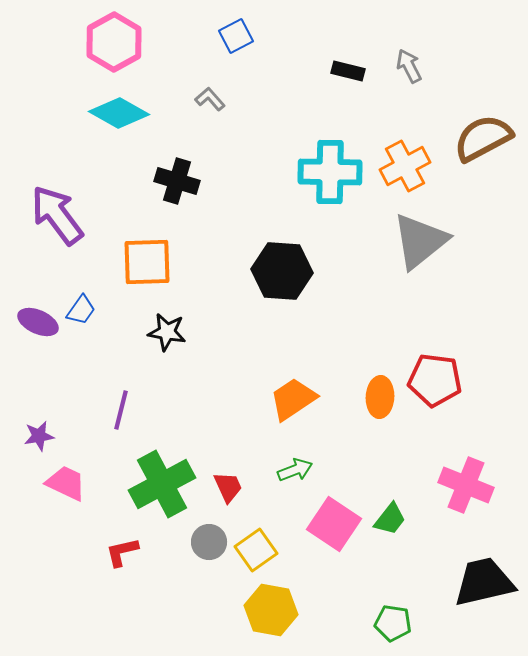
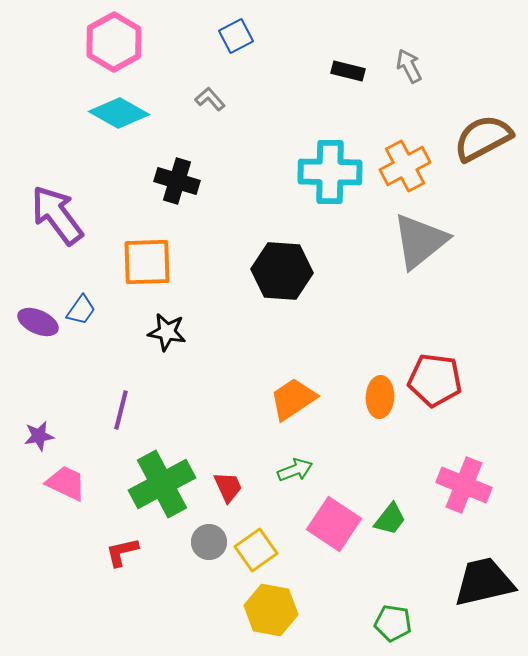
pink cross: moved 2 px left
